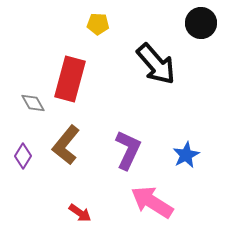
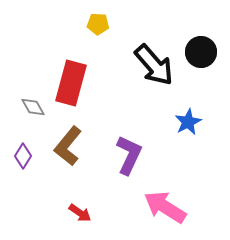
black circle: moved 29 px down
black arrow: moved 2 px left, 1 px down
red rectangle: moved 1 px right, 4 px down
gray diamond: moved 4 px down
brown L-shape: moved 2 px right, 1 px down
purple L-shape: moved 1 px right, 5 px down
blue star: moved 2 px right, 33 px up
pink arrow: moved 13 px right, 5 px down
